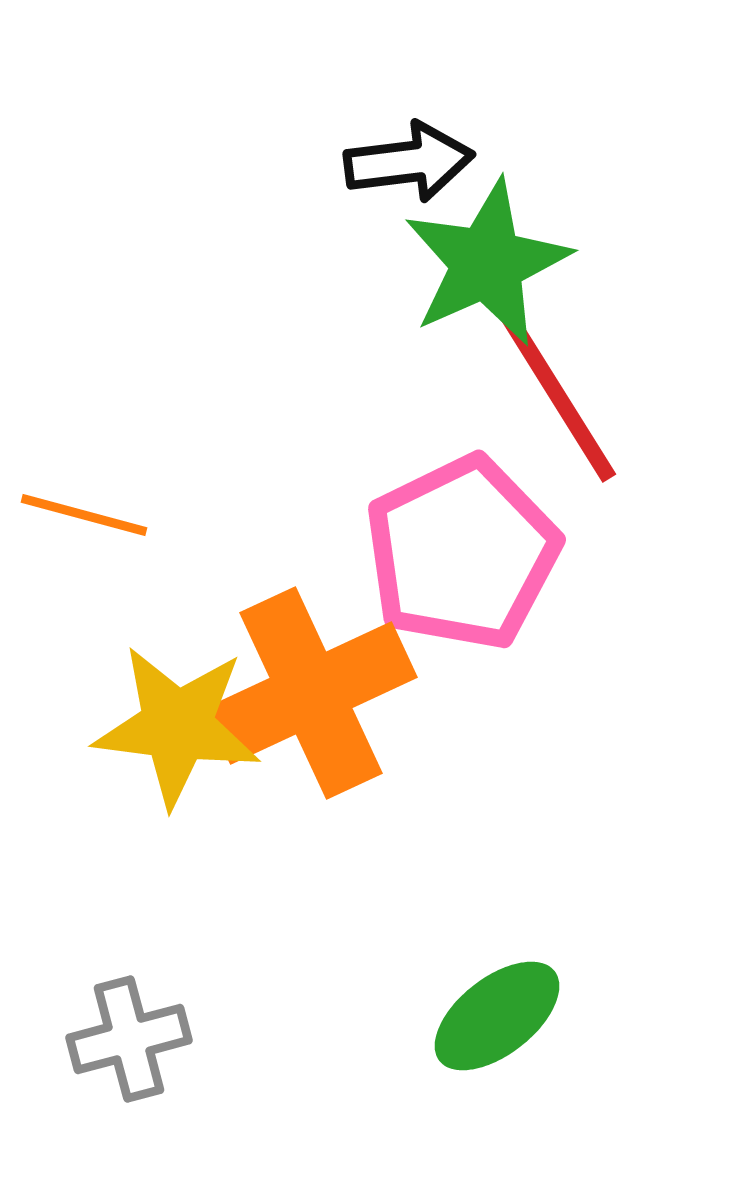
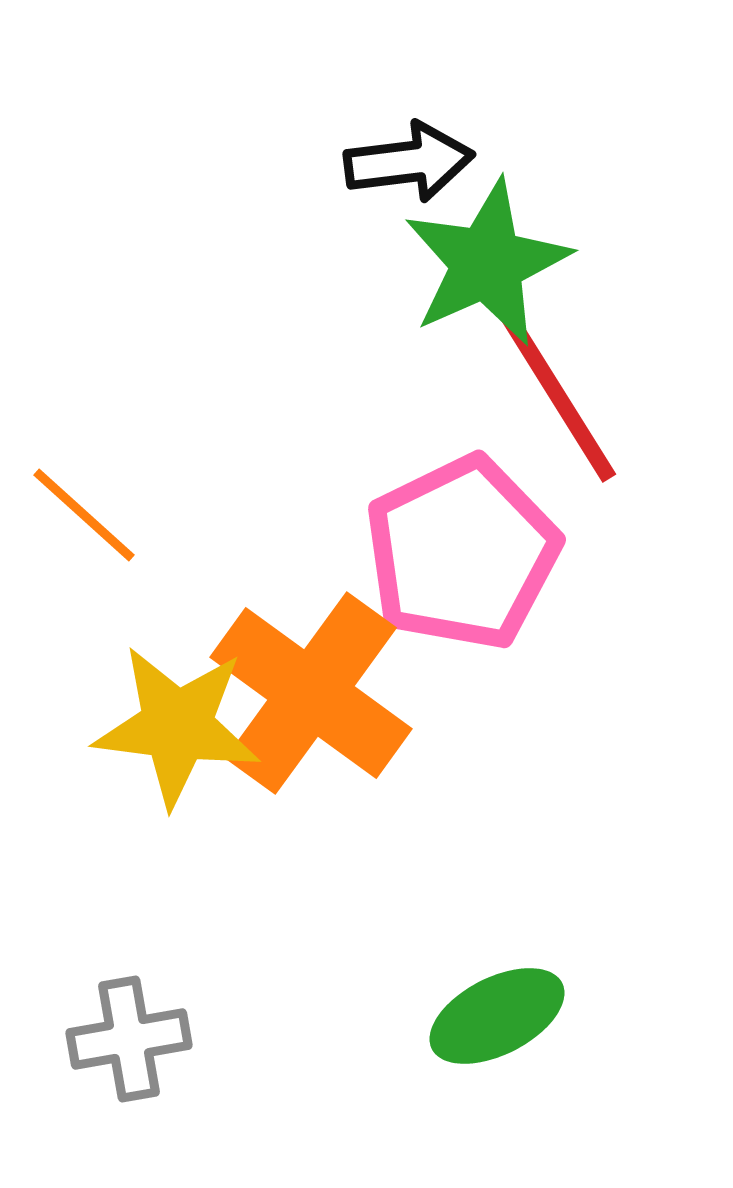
orange line: rotated 27 degrees clockwise
orange cross: rotated 29 degrees counterclockwise
green ellipse: rotated 11 degrees clockwise
gray cross: rotated 5 degrees clockwise
